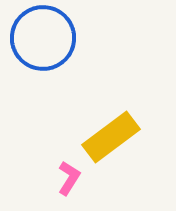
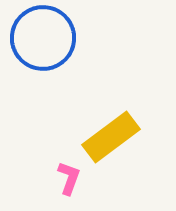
pink L-shape: rotated 12 degrees counterclockwise
